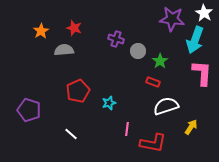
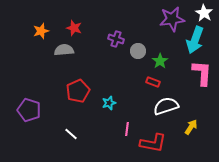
purple star: rotated 15 degrees counterclockwise
orange star: rotated 14 degrees clockwise
